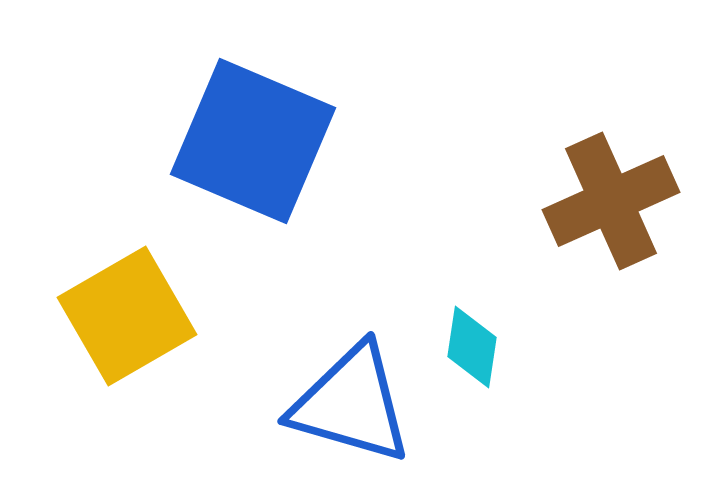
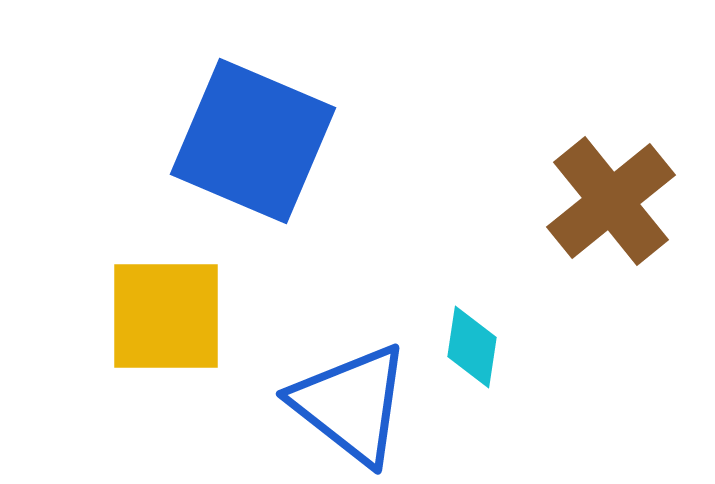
brown cross: rotated 15 degrees counterclockwise
yellow square: moved 39 px right; rotated 30 degrees clockwise
blue triangle: rotated 22 degrees clockwise
